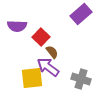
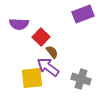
purple rectangle: moved 2 px right; rotated 20 degrees clockwise
purple semicircle: moved 2 px right, 2 px up
